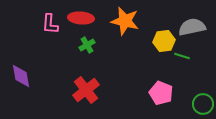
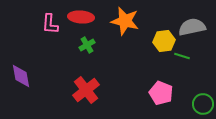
red ellipse: moved 1 px up
